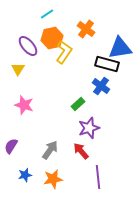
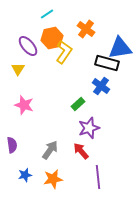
black rectangle: moved 1 px up
purple semicircle: moved 1 px right, 1 px up; rotated 140 degrees clockwise
